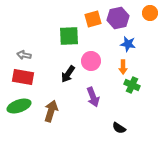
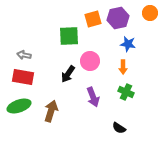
pink circle: moved 1 px left
green cross: moved 6 px left, 7 px down
